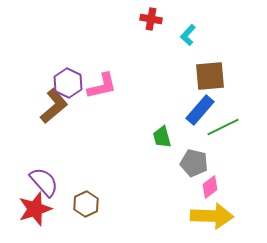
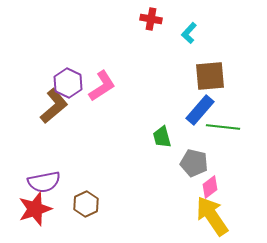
cyan L-shape: moved 1 px right, 2 px up
pink L-shape: rotated 20 degrees counterclockwise
green line: rotated 32 degrees clockwise
purple semicircle: rotated 120 degrees clockwise
yellow arrow: rotated 126 degrees counterclockwise
